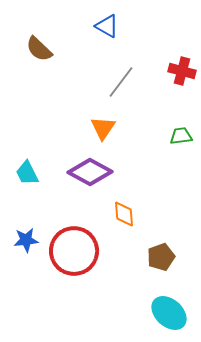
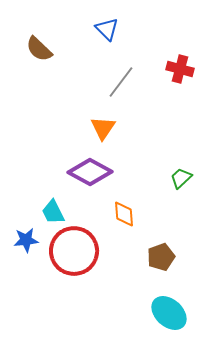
blue triangle: moved 3 px down; rotated 15 degrees clockwise
red cross: moved 2 px left, 2 px up
green trapezoid: moved 42 px down; rotated 35 degrees counterclockwise
cyan trapezoid: moved 26 px right, 39 px down
